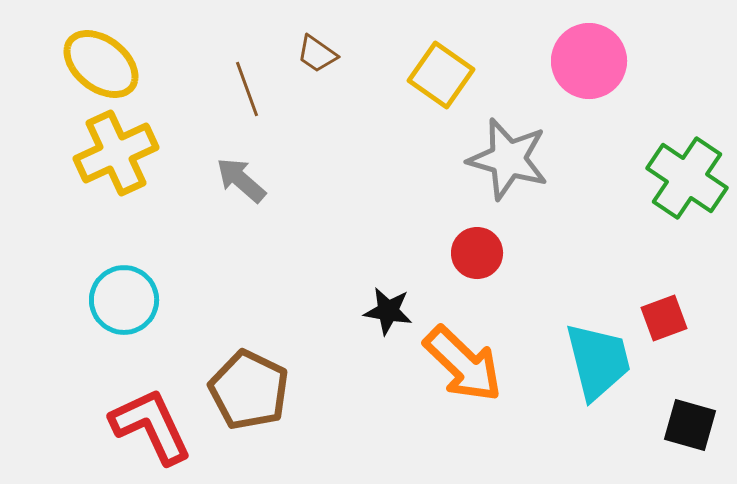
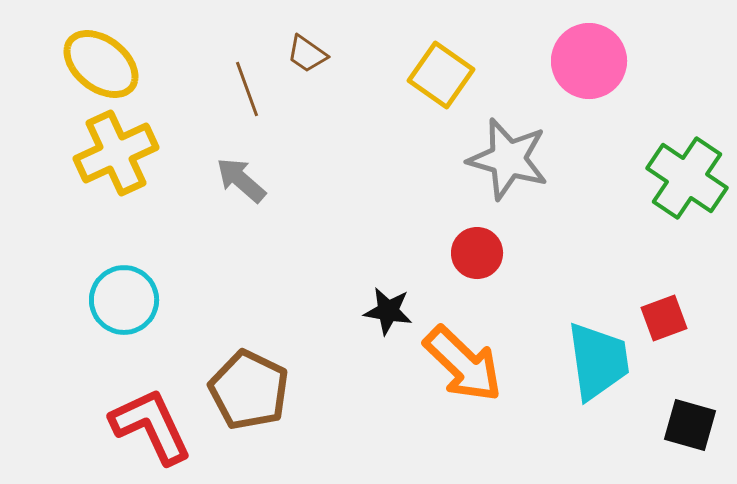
brown trapezoid: moved 10 px left
cyan trapezoid: rotated 6 degrees clockwise
